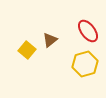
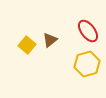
yellow square: moved 5 px up
yellow hexagon: moved 2 px right
